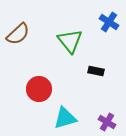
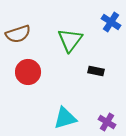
blue cross: moved 2 px right
brown semicircle: rotated 25 degrees clockwise
green triangle: moved 1 px up; rotated 16 degrees clockwise
red circle: moved 11 px left, 17 px up
